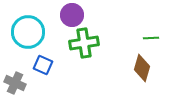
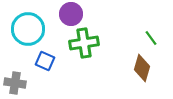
purple circle: moved 1 px left, 1 px up
cyan circle: moved 3 px up
green line: rotated 56 degrees clockwise
blue square: moved 2 px right, 4 px up
gray cross: rotated 15 degrees counterclockwise
